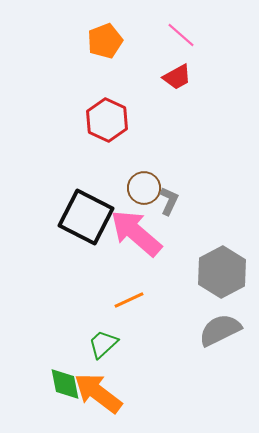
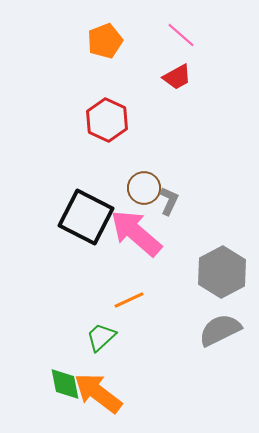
green trapezoid: moved 2 px left, 7 px up
